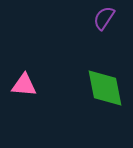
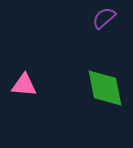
purple semicircle: rotated 15 degrees clockwise
